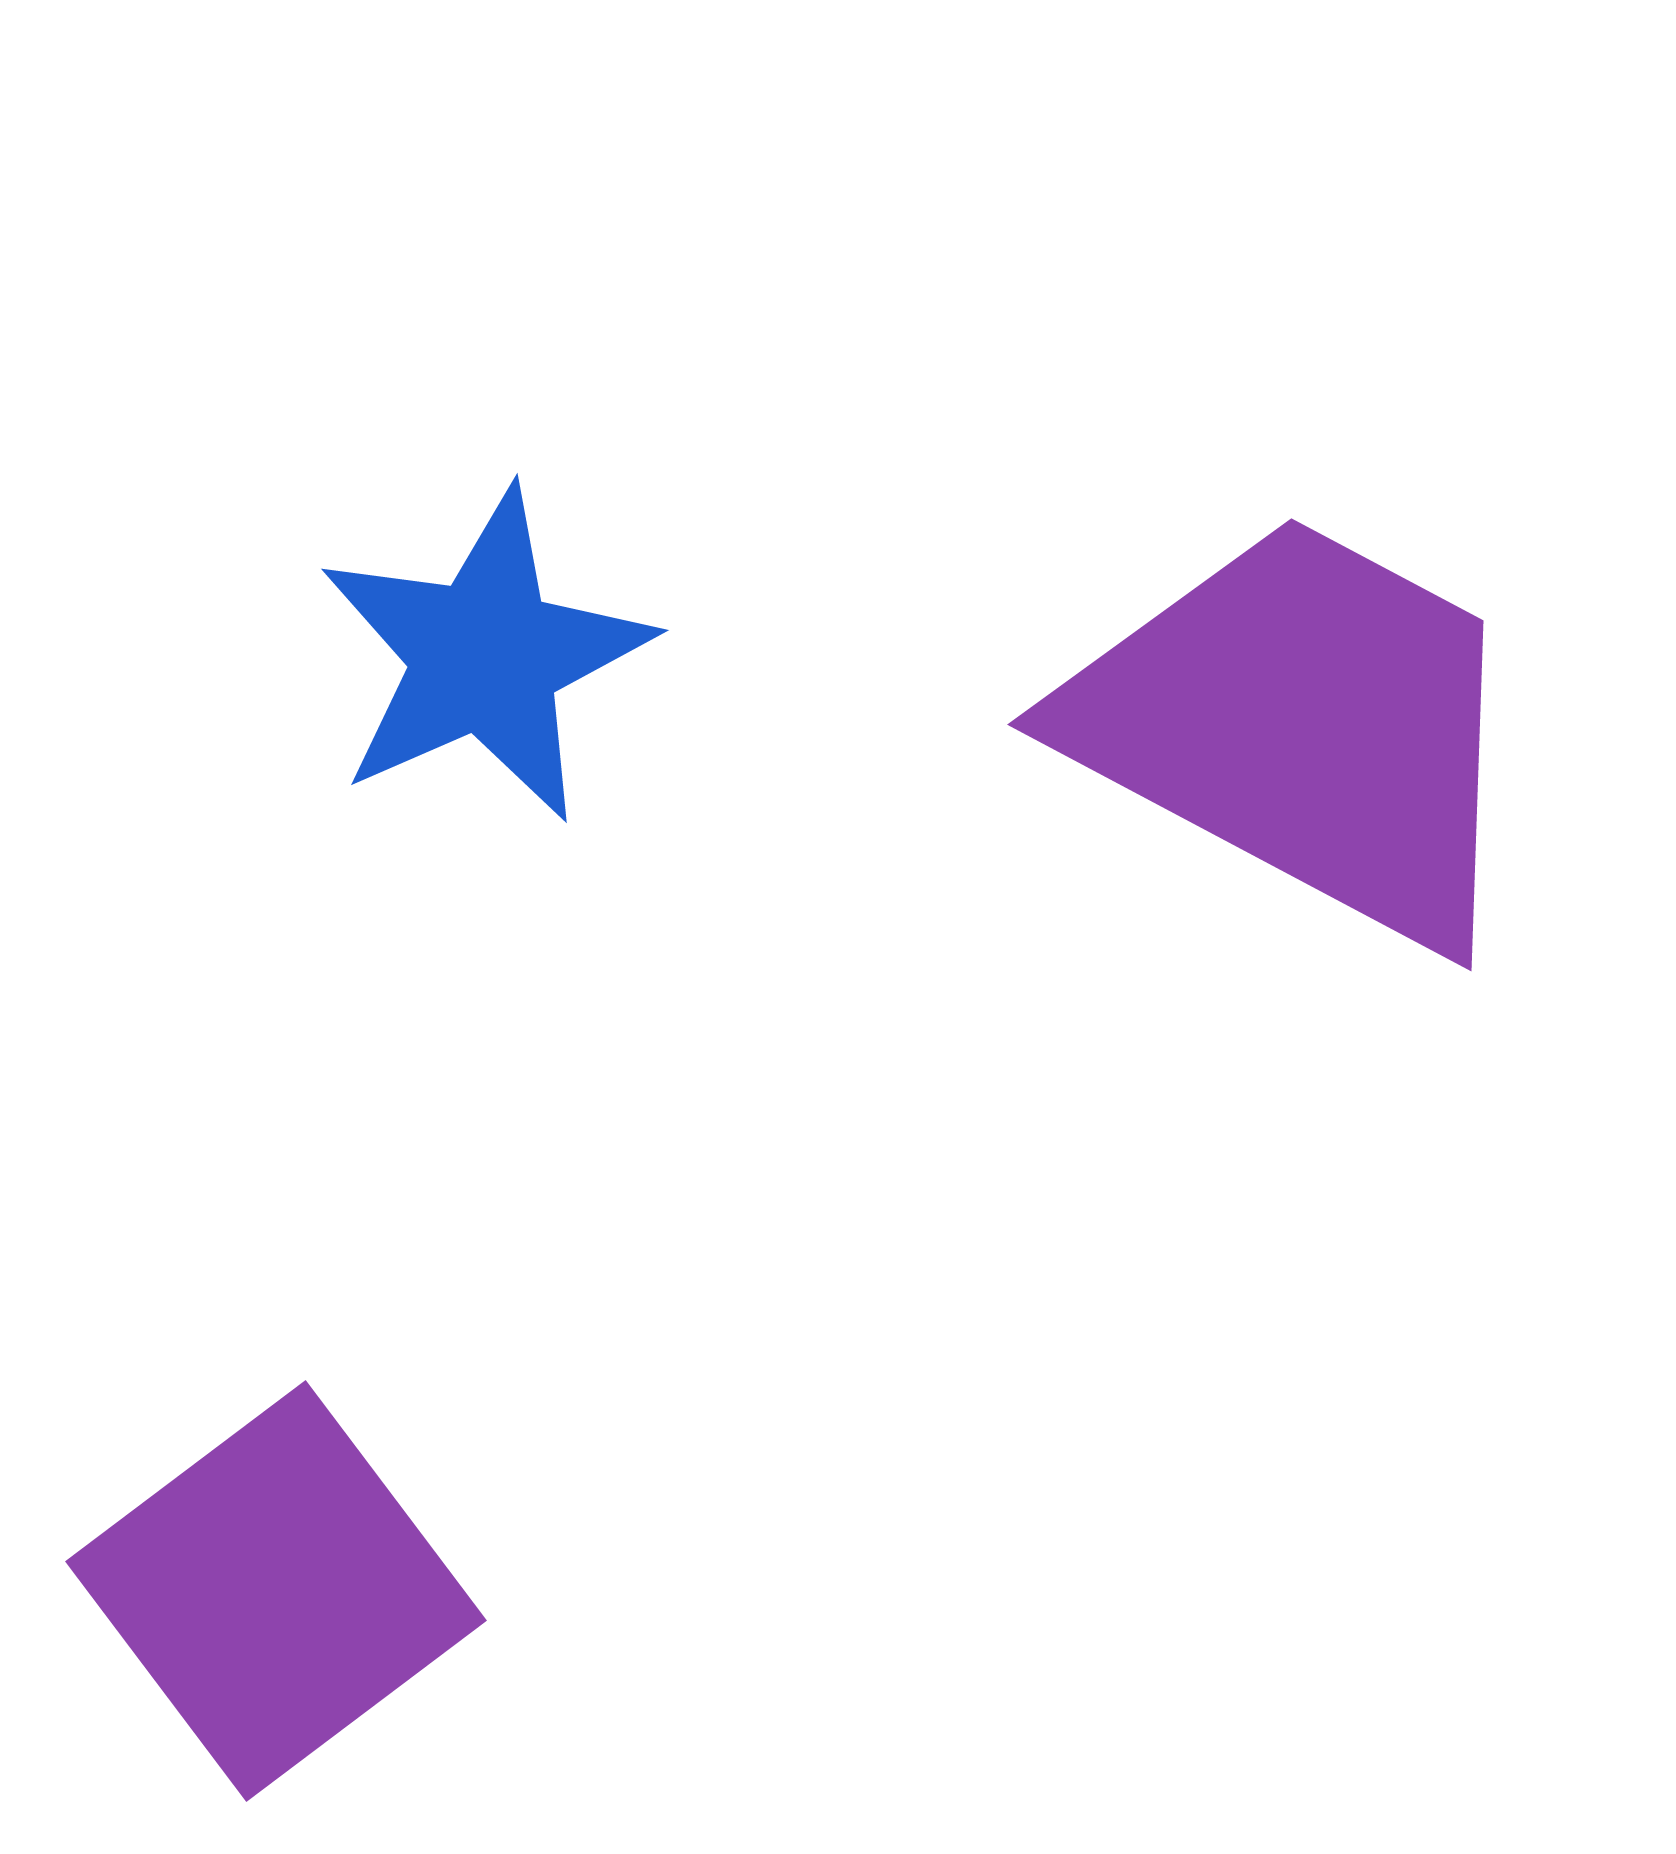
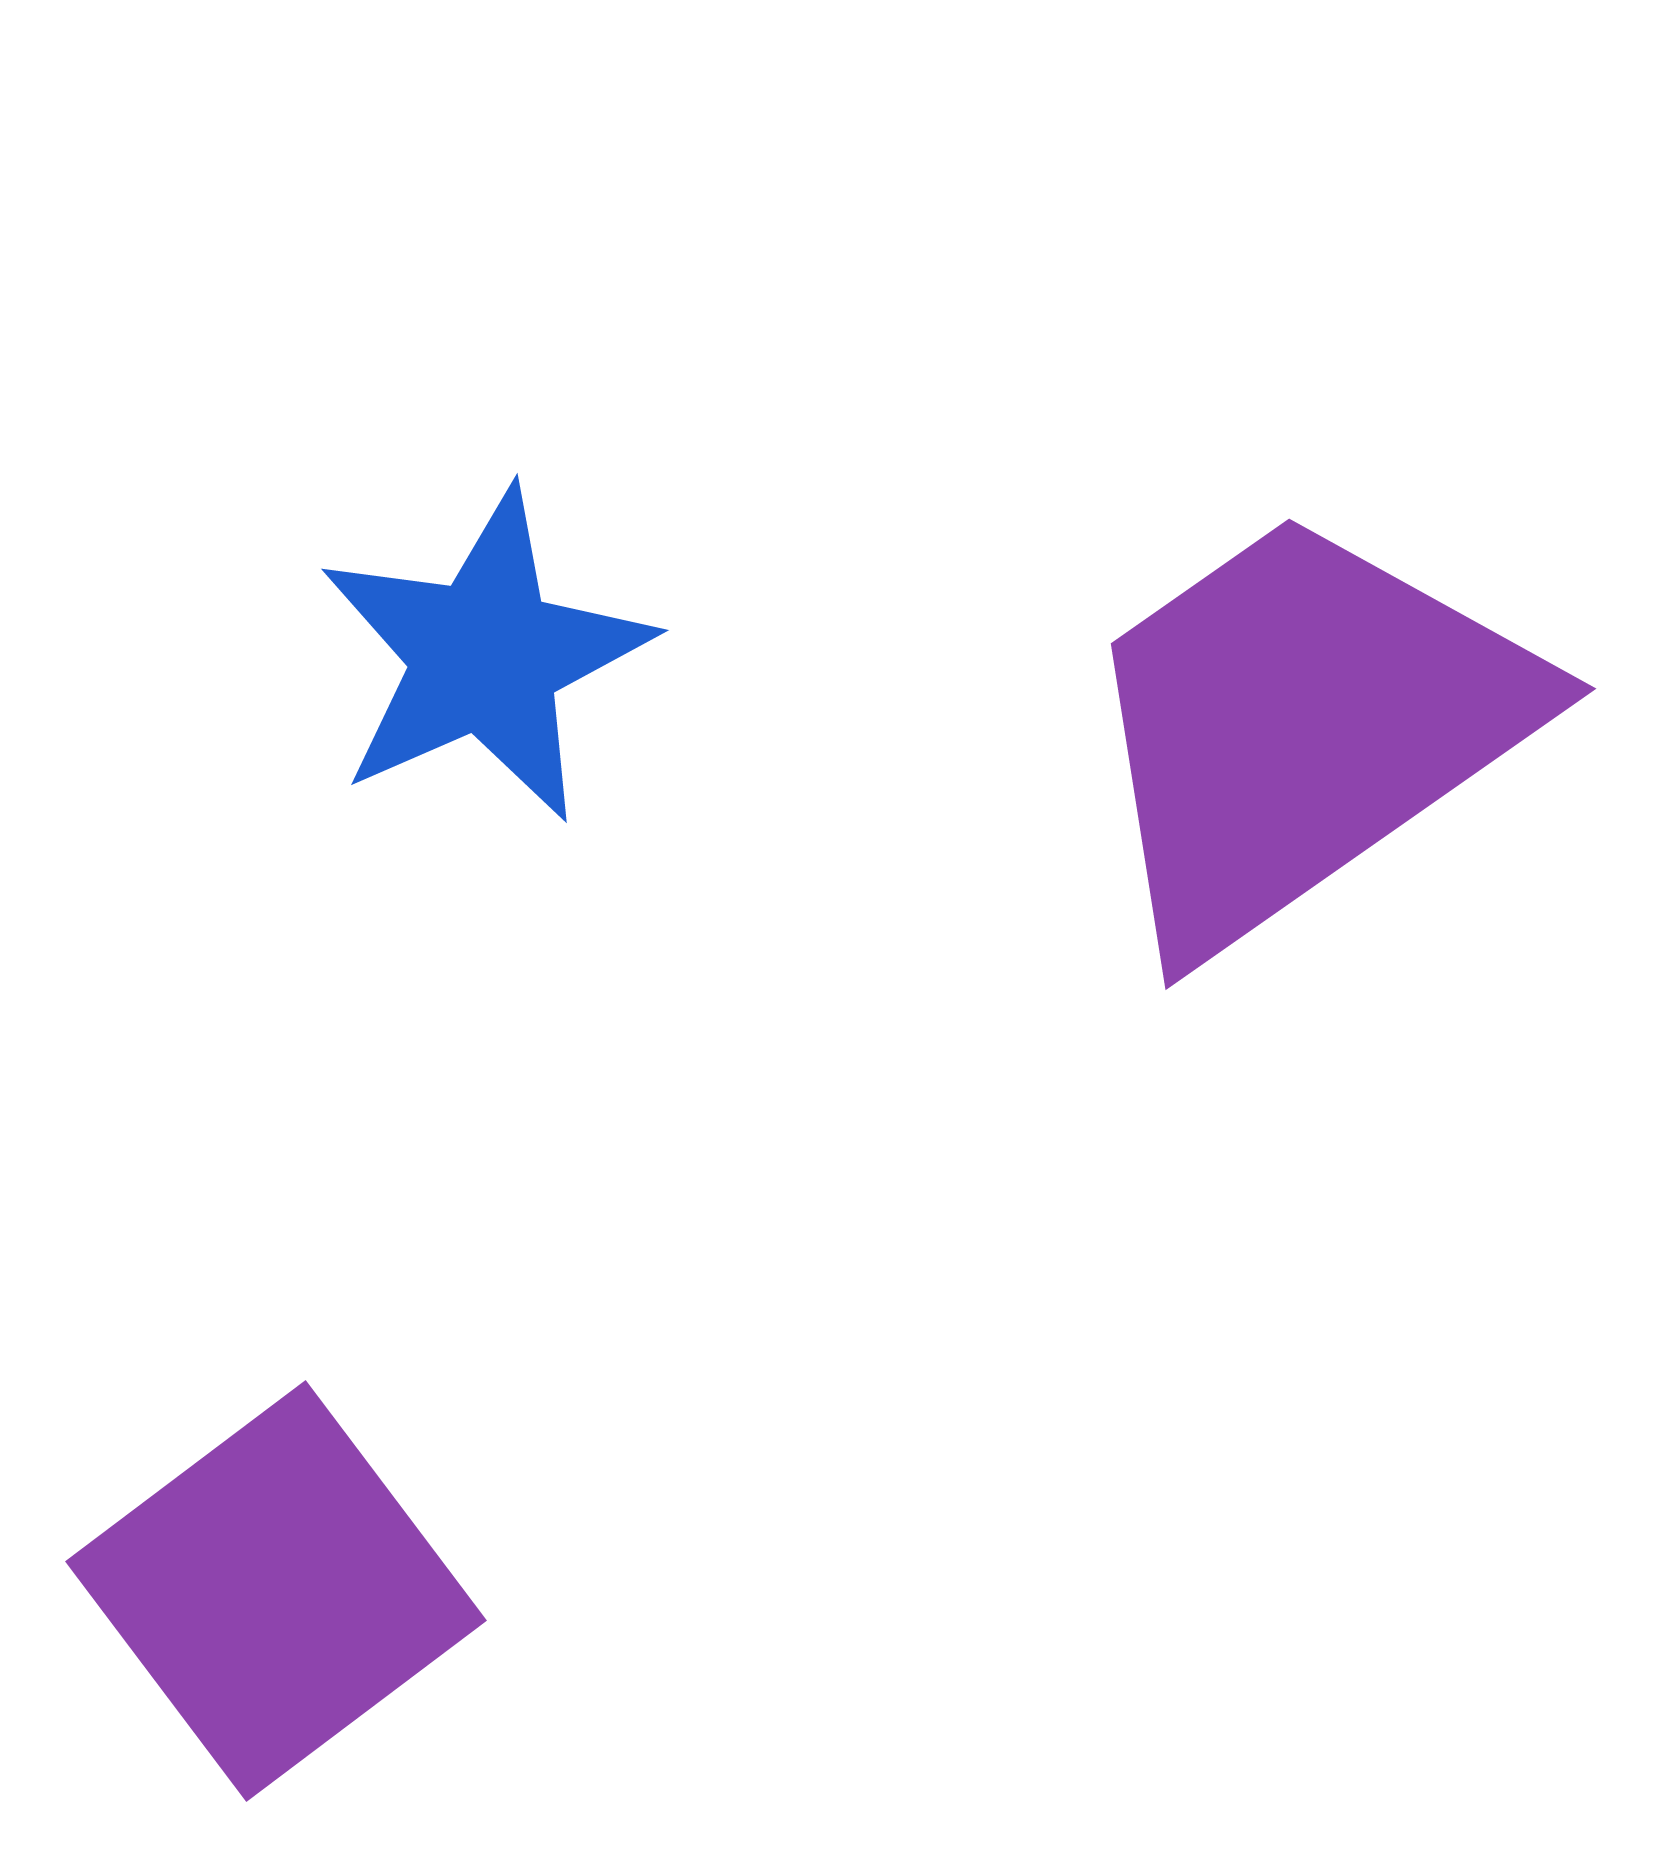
purple trapezoid: rotated 63 degrees counterclockwise
